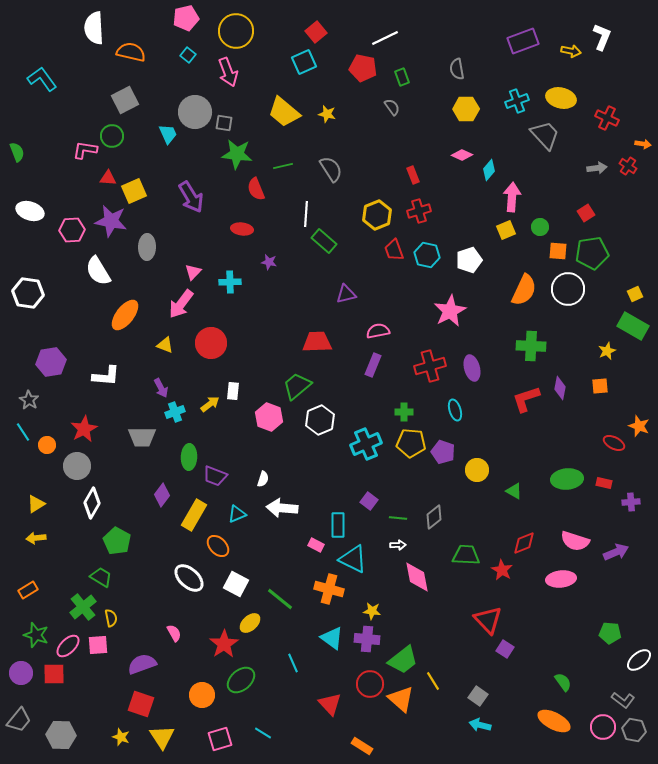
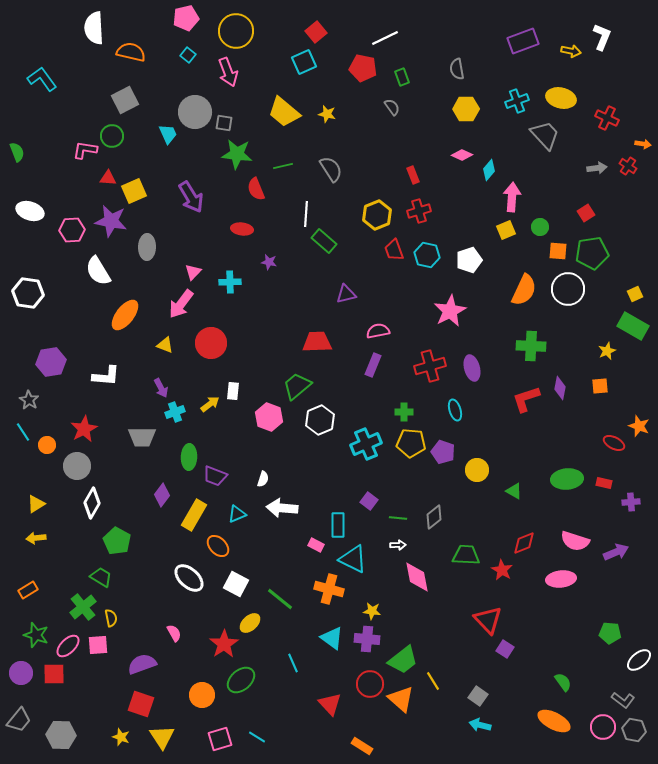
cyan line at (263, 733): moved 6 px left, 4 px down
